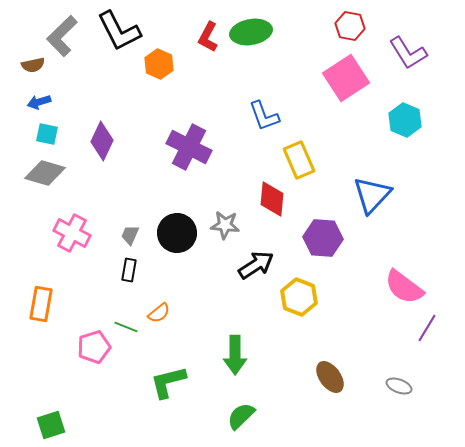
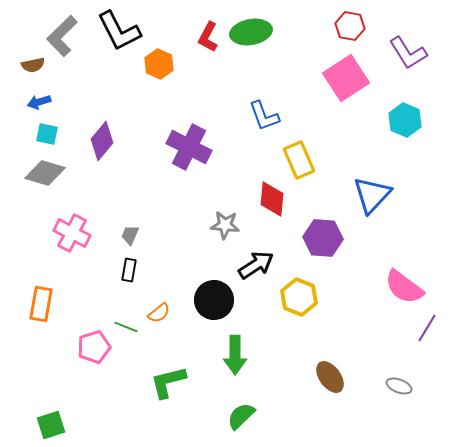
purple diamond: rotated 15 degrees clockwise
black circle: moved 37 px right, 67 px down
